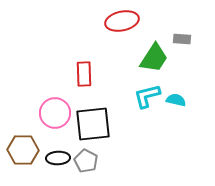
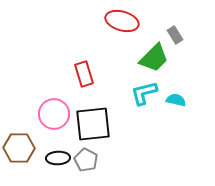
red ellipse: rotated 28 degrees clockwise
gray rectangle: moved 7 px left, 4 px up; rotated 54 degrees clockwise
green trapezoid: rotated 12 degrees clockwise
red rectangle: rotated 15 degrees counterclockwise
cyan L-shape: moved 3 px left, 3 px up
pink circle: moved 1 px left, 1 px down
brown hexagon: moved 4 px left, 2 px up
gray pentagon: moved 1 px up
